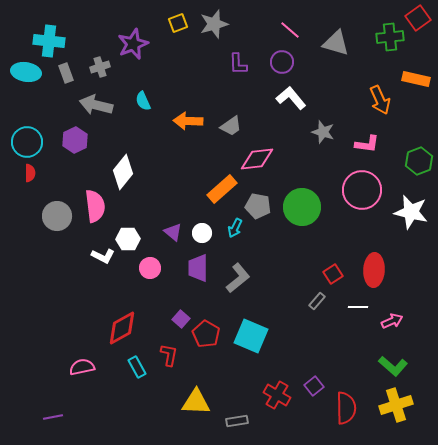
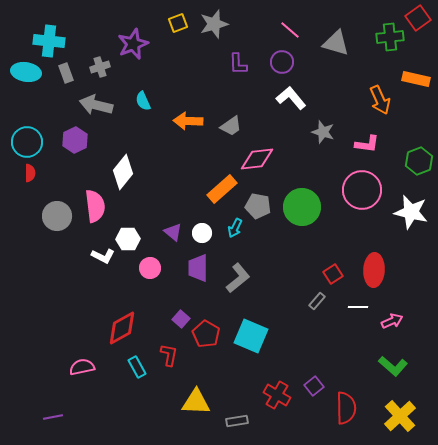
yellow cross at (396, 405): moved 4 px right, 11 px down; rotated 24 degrees counterclockwise
